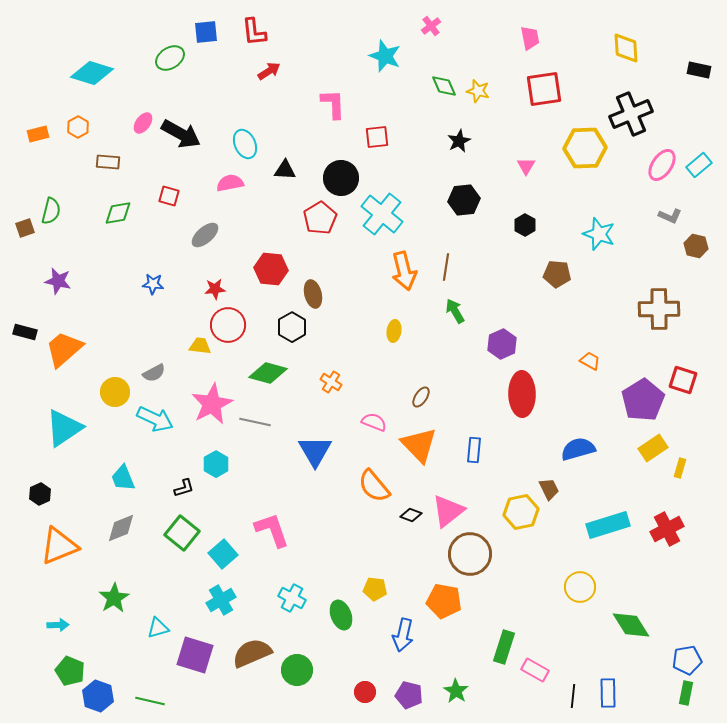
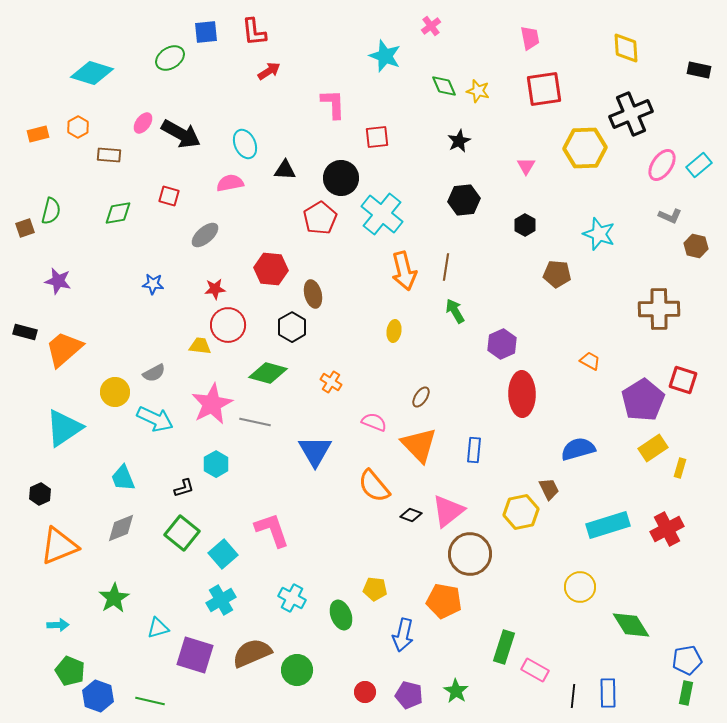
brown rectangle at (108, 162): moved 1 px right, 7 px up
